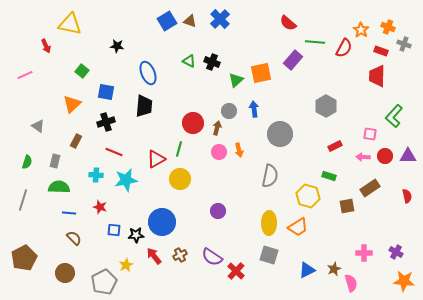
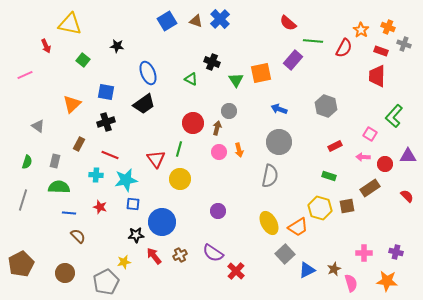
brown triangle at (190, 21): moved 6 px right
green line at (315, 42): moved 2 px left, 1 px up
green triangle at (189, 61): moved 2 px right, 18 px down
green square at (82, 71): moved 1 px right, 11 px up
green triangle at (236, 80): rotated 21 degrees counterclockwise
black trapezoid at (144, 106): moved 2 px up; rotated 50 degrees clockwise
gray hexagon at (326, 106): rotated 10 degrees counterclockwise
blue arrow at (254, 109): moved 25 px right; rotated 63 degrees counterclockwise
gray circle at (280, 134): moved 1 px left, 8 px down
pink square at (370, 134): rotated 24 degrees clockwise
brown rectangle at (76, 141): moved 3 px right, 3 px down
red line at (114, 152): moved 4 px left, 3 px down
red circle at (385, 156): moved 8 px down
red triangle at (156, 159): rotated 36 degrees counterclockwise
yellow hexagon at (308, 196): moved 12 px right, 12 px down
red semicircle at (407, 196): rotated 32 degrees counterclockwise
yellow ellipse at (269, 223): rotated 30 degrees counterclockwise
blue square at (114, 230): moved 19 px right, 26 px up
brown semicircle at (74, 238): moved 4 px right, 2 px up
purple cross at (396, 252): rotated 16 degrees counterclockwise
gray square at (269, 255): moved 16 px right, 1 px up; rotated 30 degrees clockwise
purple semicircle at (212, 257): moved 1 px right, 4 px up
brown pentagon at (24, 258): moved 3 px left, 6 px down
yellow star at (126, 265): moved 2 px left, 3 px up; rotated 16 degrees clockwise
orange star at (404, 281): moved 17 px left
gray pentagon at (104, 282): moved 2 px right
